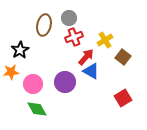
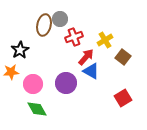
gray circle: moved 9 px left, 1 px down
purple circle: moved 1 px right, 1 px down
